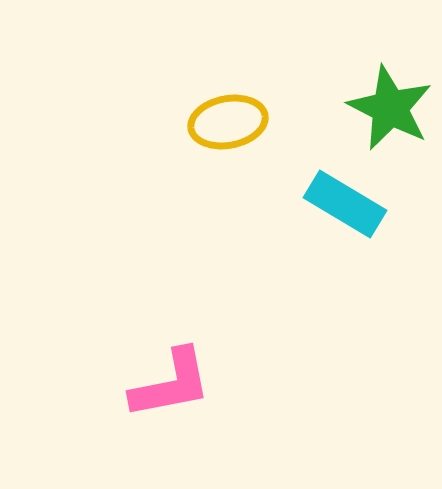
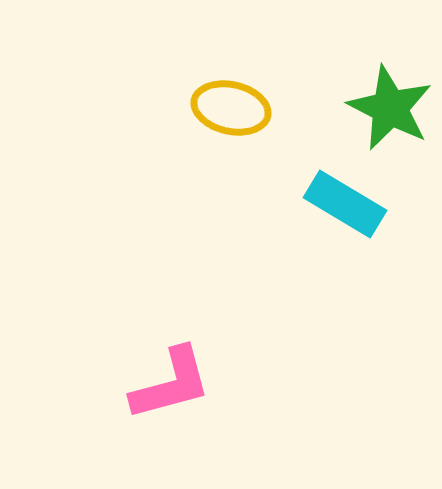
yellow ellipse: moved 3 px right, 14 px up; rotated 24 degrees clockwise
pink L-shape: rotated 4 degrees counterclockwise
